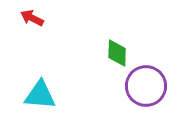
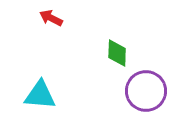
red arrow: moved 19 px right
purple circle: moved 5 px down
